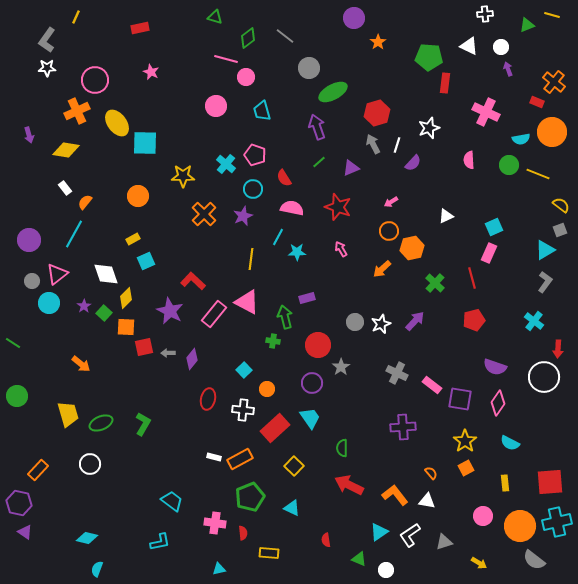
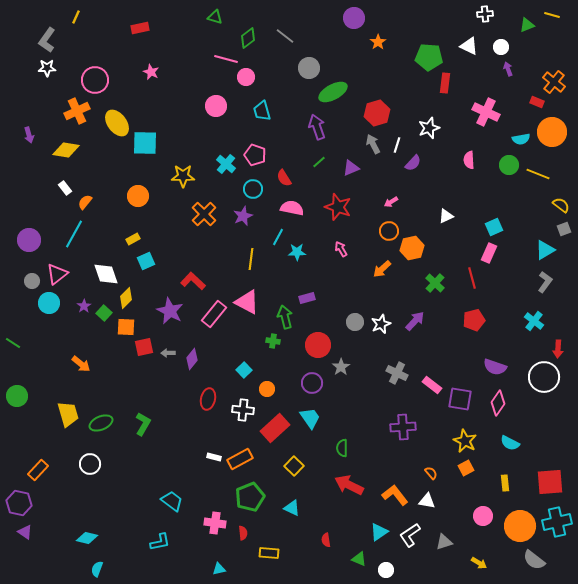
gray square at (560, 230): moved 4 px right, 1 px up
yellow star at (465, 441): rotated 10 degrees counterclockwise
